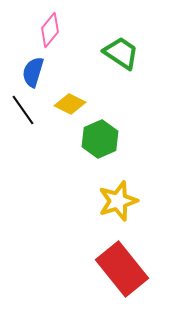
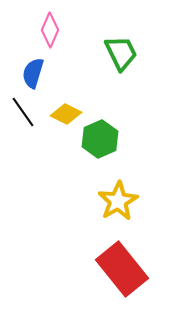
pink diamond: rotated 16 degrees counterclockwise
green trapezoid: rotated 30 degrees clockwise
blue semicircle: moved 1 px down
yellow diamond: moved 4 px left, 10 px down
black line: moved 2 px down
yellow star: rotated 12 degrees counterclockwise
